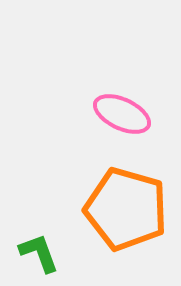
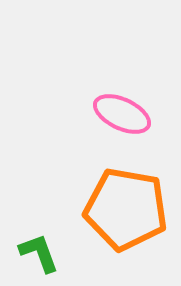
orange pentagon: rotated 6 degrees counterclockwise
